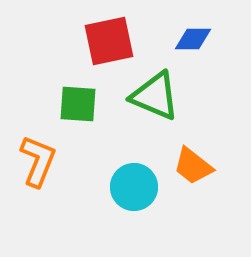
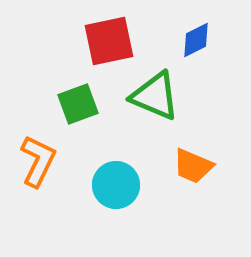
blue diamond: moved 3 px right, 1 px down; rotated 27 degrees counterclockwise
green square: rotated 24 degrees counterclockwise
orange L-shape: rotated 4 degrees clockwise
orange trapezoid: rotated 15 degrees counterclockwise
cyan circle: moved 18 px left, 2 px up
